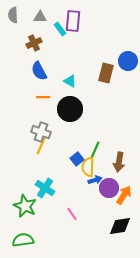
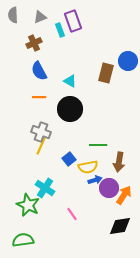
gray triangle: rotated 24 degrees counterclockwise
purple rectangle: rotated 25 degrees counterclockwise
cyan rectangle: moved 1 px down; rotated 16 degrees clockwise
orange line: moved 4 px left
green line: moved 3 px right, 5 px up; rotated 66 degrees clockwise
blue square: moved 8 px left
yellow semicircle: rotated 102 degrees counterclockwise
green star: moved 3 px right, 1 px up
